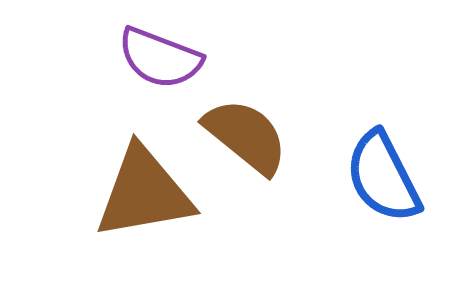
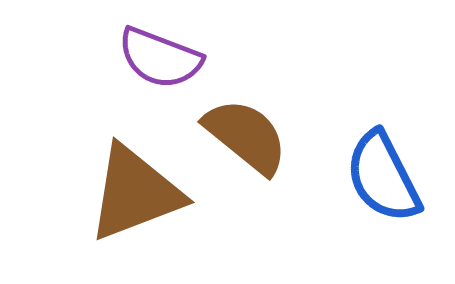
brown triangle: moved 9 px left; rotated 11 degrees counterclockwise
